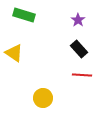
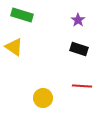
green rectangle: moved 2 px left
black rectangle: rotated 30 degrees counterclockwise
yellow triangle: moved 6 px up
red line: moved 11 px down
